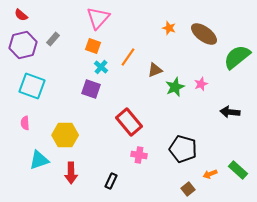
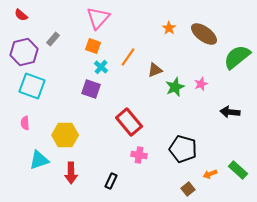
orange star: rotated 16 degrees clockwise
purple hexagon: moved 1 px right, 7 px down
